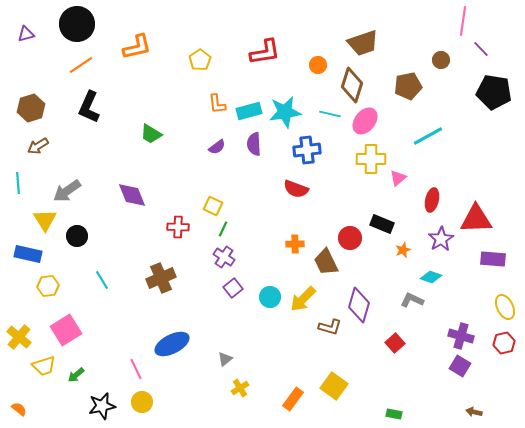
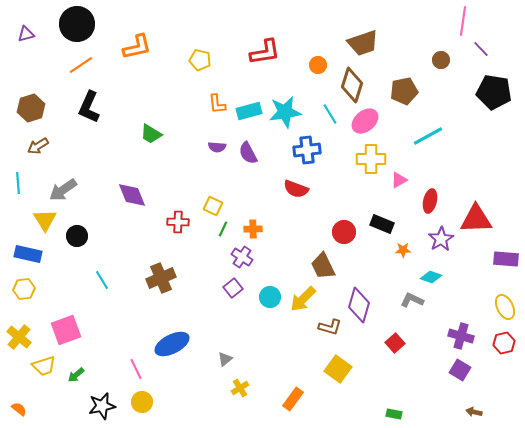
yellow pentagon at (200, 60): rotated 25 degrees counterclockwise
brown pentagon at (408, 86): moved 4 px left, 5 px down
cyan line at (330, 114): rotated 45 degrees clockwise
pink ellipse at (365, 121): rotated 12 degrees clockwise
purple semicircle at (254, 144): moved 6 px left, 9 px down; rotated 25 degrees counterclockwise
purple semicircle at (217, 147): rotated 42 degrees clockwise
pink triangle at (398, 178): moved 1 px right, 2 px down; rotated 12 degrees clockwise
gray arrow at (67, 191): moved 4 px left, 1 px up
red ellipse at (432, 200): moved 2 px left, 1 px down
red cross at (178, 227): moved 5 px up
red circle at (350, 238): moved 6 px left, 6 px up
orange cross at (295, 244): moved 42 px left, 15 px up
orange star at (403, 250): rotated 21 degrees clockwise
purple cross at (224, 257): moved 18 px right
purple rectangle at (493, 259): moved 13 px right
brown trapezoid at (326, 262): moved 3 px left, 4 px down
yellow hexagon at (48, 286): moved 24 px left, 3 px down
pink square at (66, 330): rotated 12 degrees clockwise
purple square at (460, 366): moved 4 px down
yellow square at (334, 386): moved 4 px right, 17 px up
